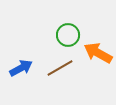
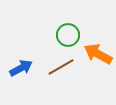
orange arrow: moved 1 px down
brown line: moved 1 px right, 1 px up
